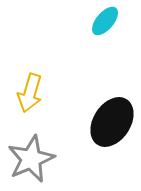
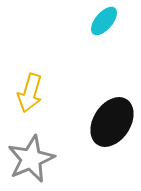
cyan ellipse: moved 1 px left
